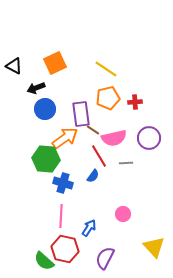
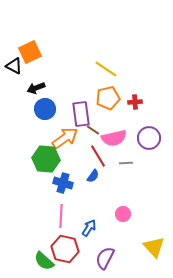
orange square: moved 25 px left, 11 px up
red line: moved 1 px left
